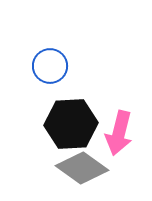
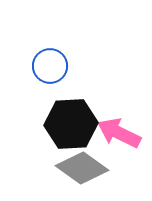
pink arrow: rotated 102 degrees clockwise
